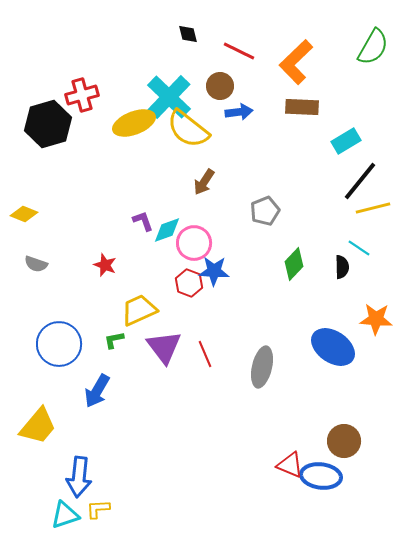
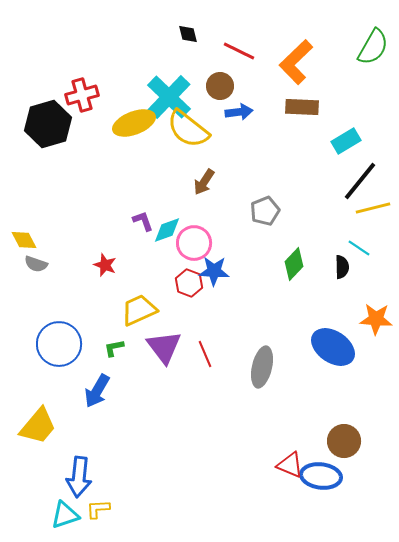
yellow diamond at (24, 214): moved 26 px down; rotated 40 degrees clockwise
green L-shape at (114, 340): moved 8 px down
